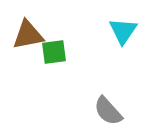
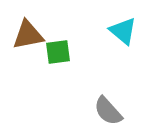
cyan triangle: rotated 24 degrees counterclockwise
green square: moved 4 px right
